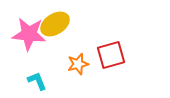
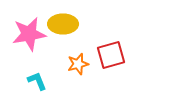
yellow ellipse: moved 8 px right; rotated 32 degrees clockwise
pink star: rotated 16 degrees counterclockwise
